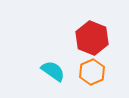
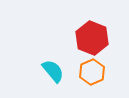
cyan semicircle: rotated 15 degrees clockwise
